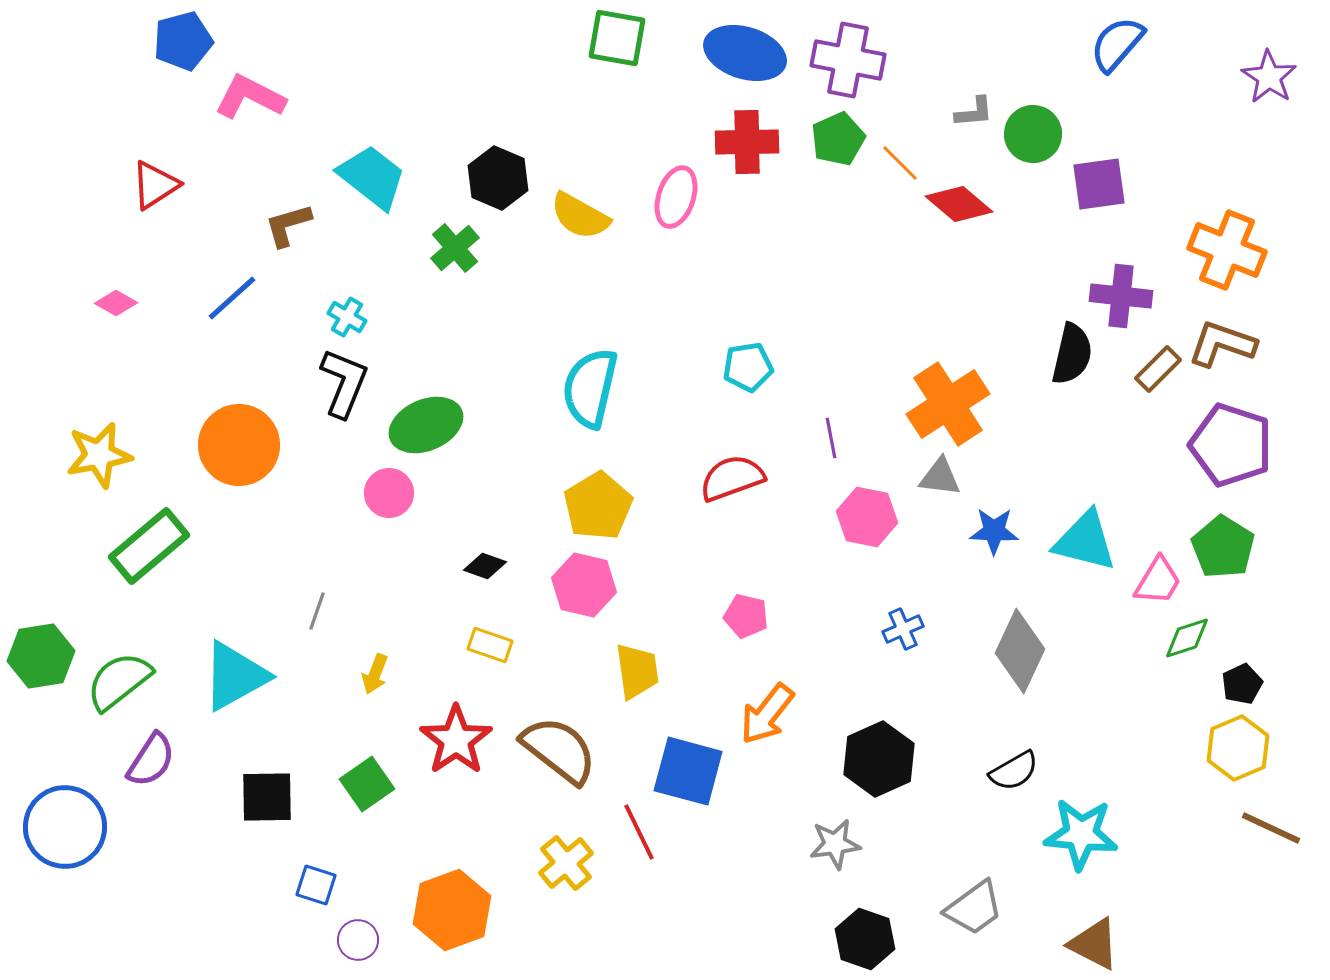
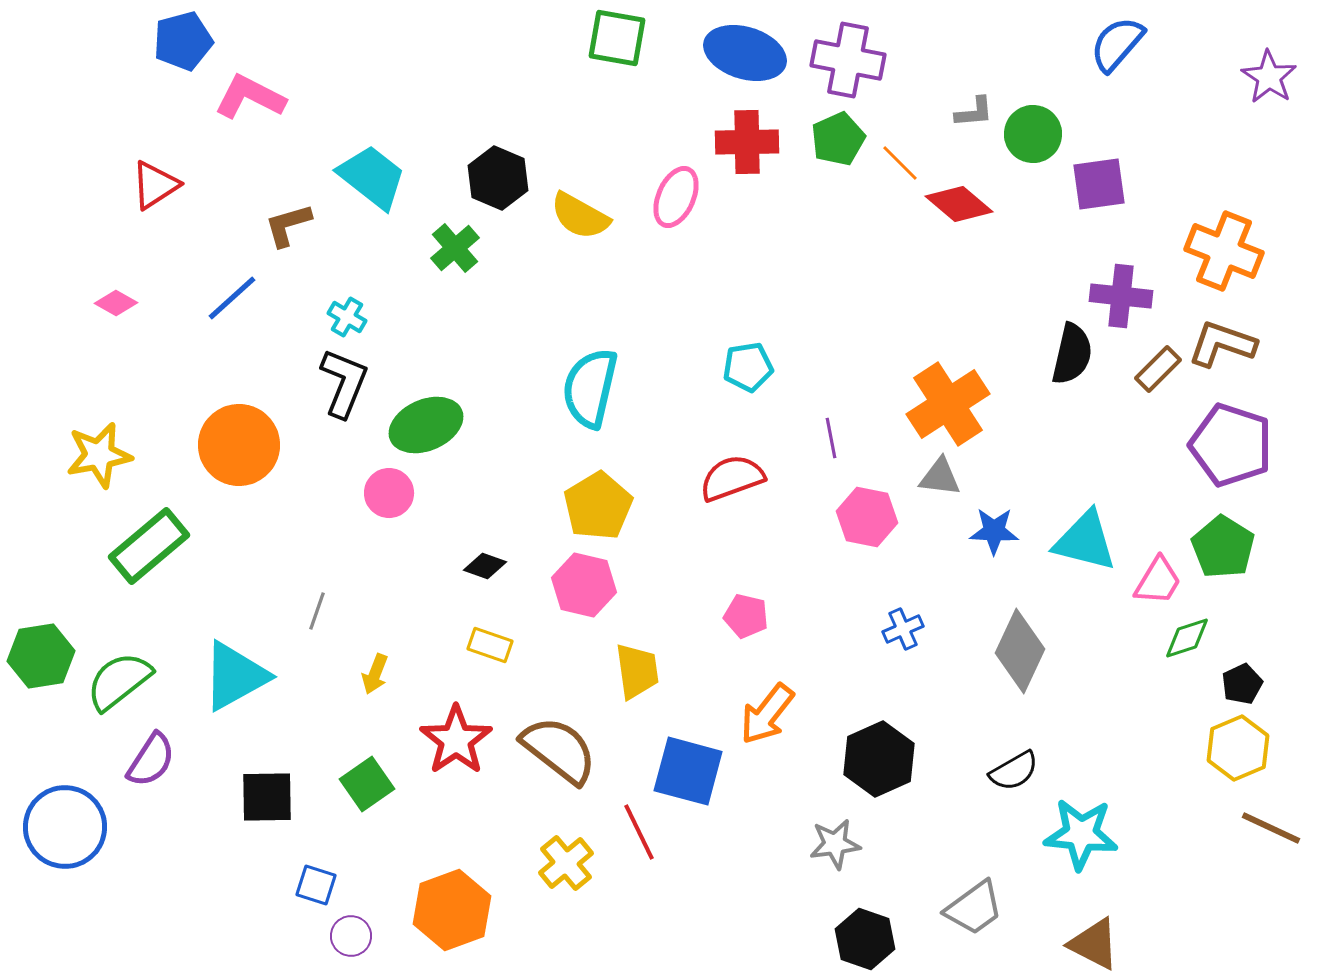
pink ellipse at (676, 197): rotated 6 degrees clockwise
orange cross at (1227, 250): moved 3 px left, 1 px down
purple circle at (358, 940): moved 7 px left, 4 px up
